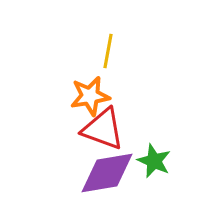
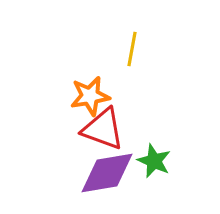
yellow line: moved 24 px right, 2 px up
